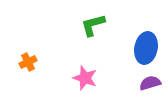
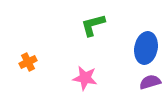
pink star: rotated 10 degrees counterclockwise
purple semicircle: moved 1 px up
